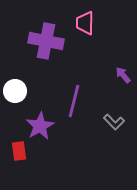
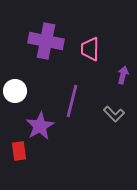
pink trapezoid: moved 5 px right, 26 px down
purple arrow: rotated 54 degrees clockwise
purple line: moved 2 px left
gray L-shape: moved 8 px up
